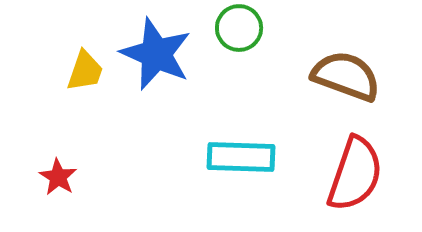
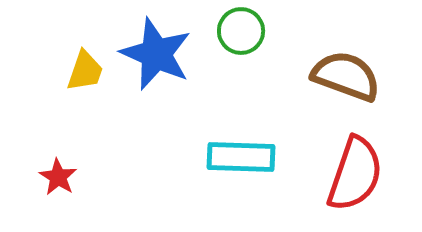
green circle: moved 2 px right, 3 px down
